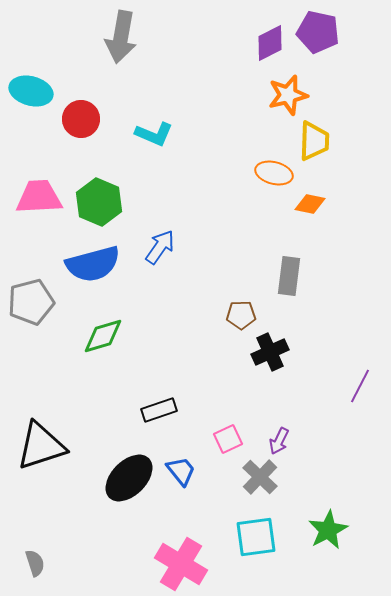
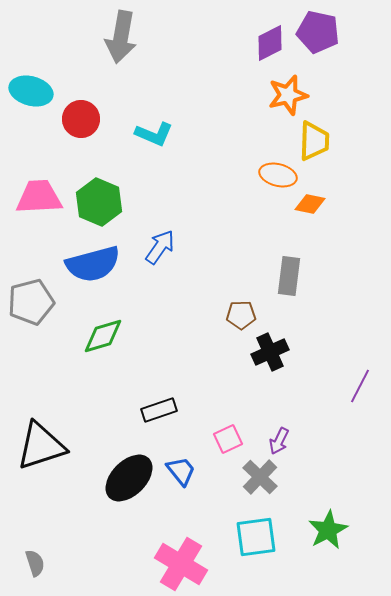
orange ellipse: moved 4 px right, 2 px down
